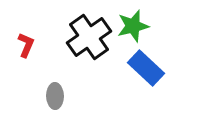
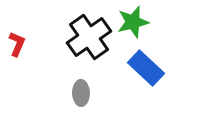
green star: moved 4 px up
red L-shape: moved 9 px left, 1 px up
gray ellipse: moved 26 px right, 3 px up
